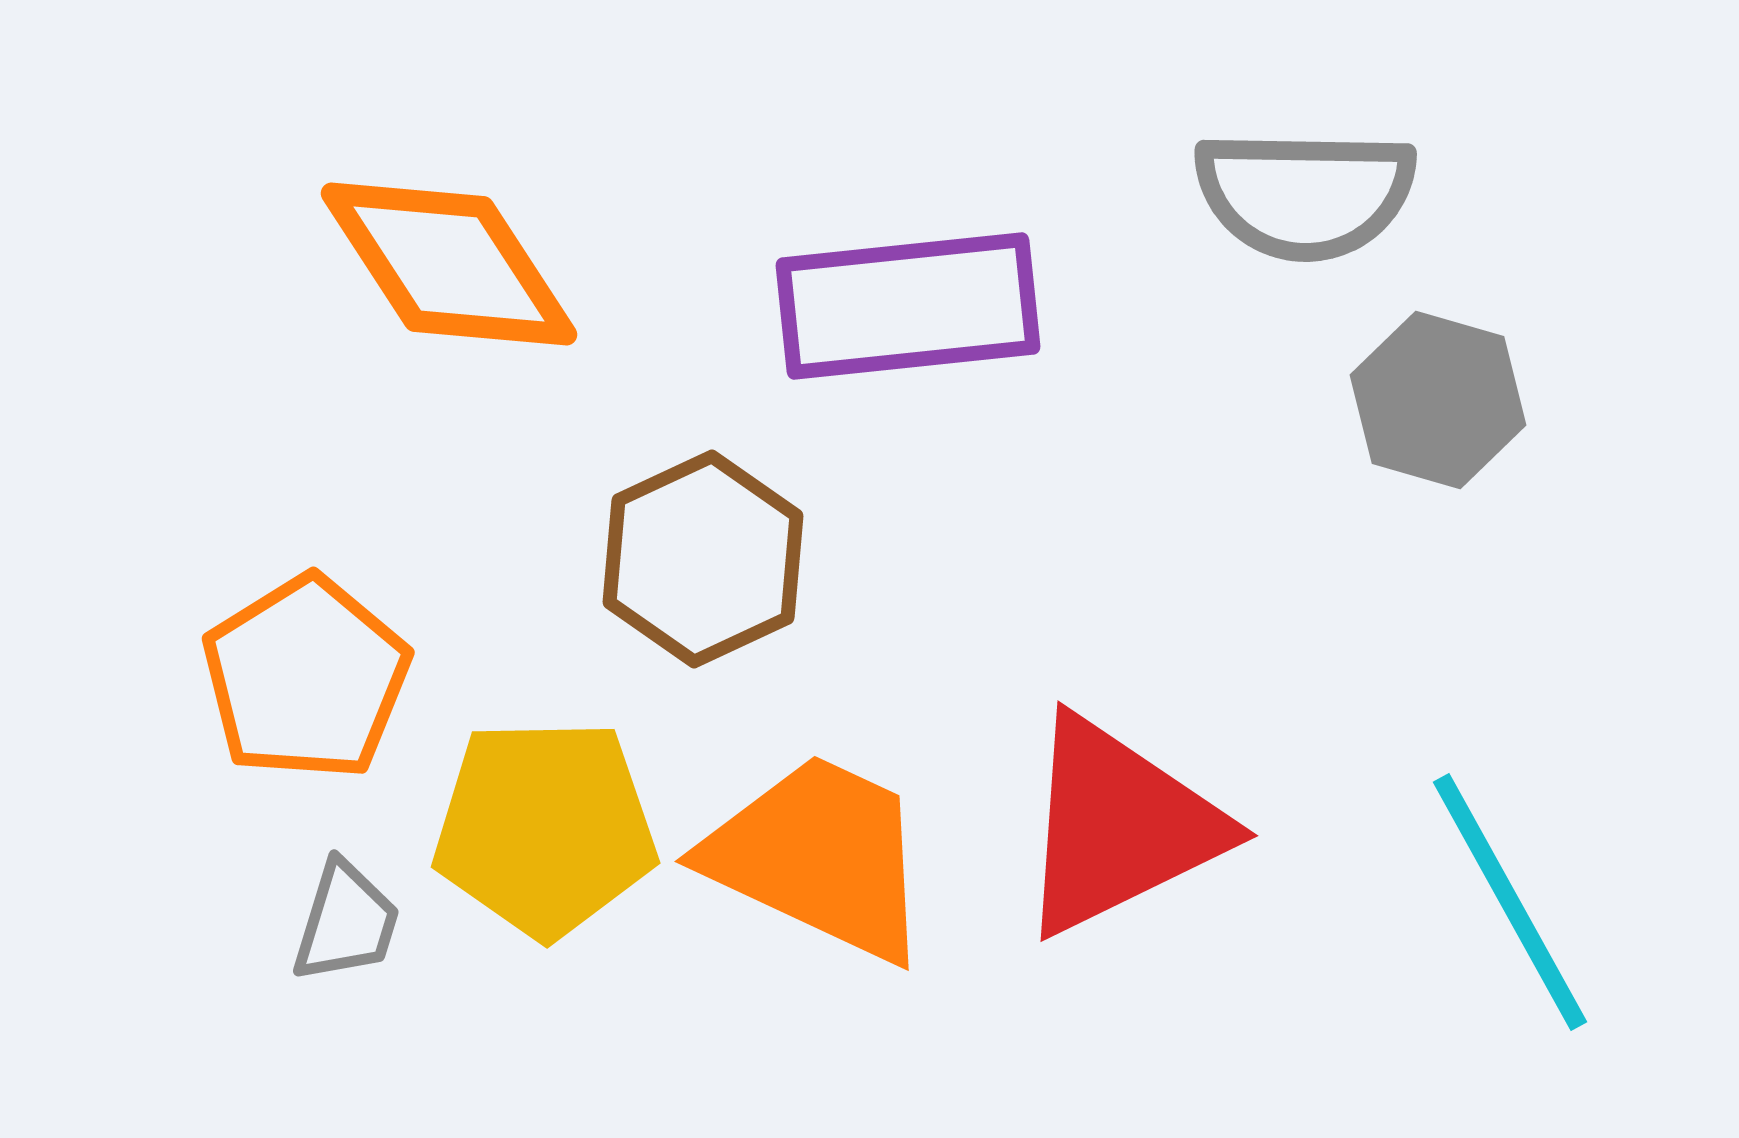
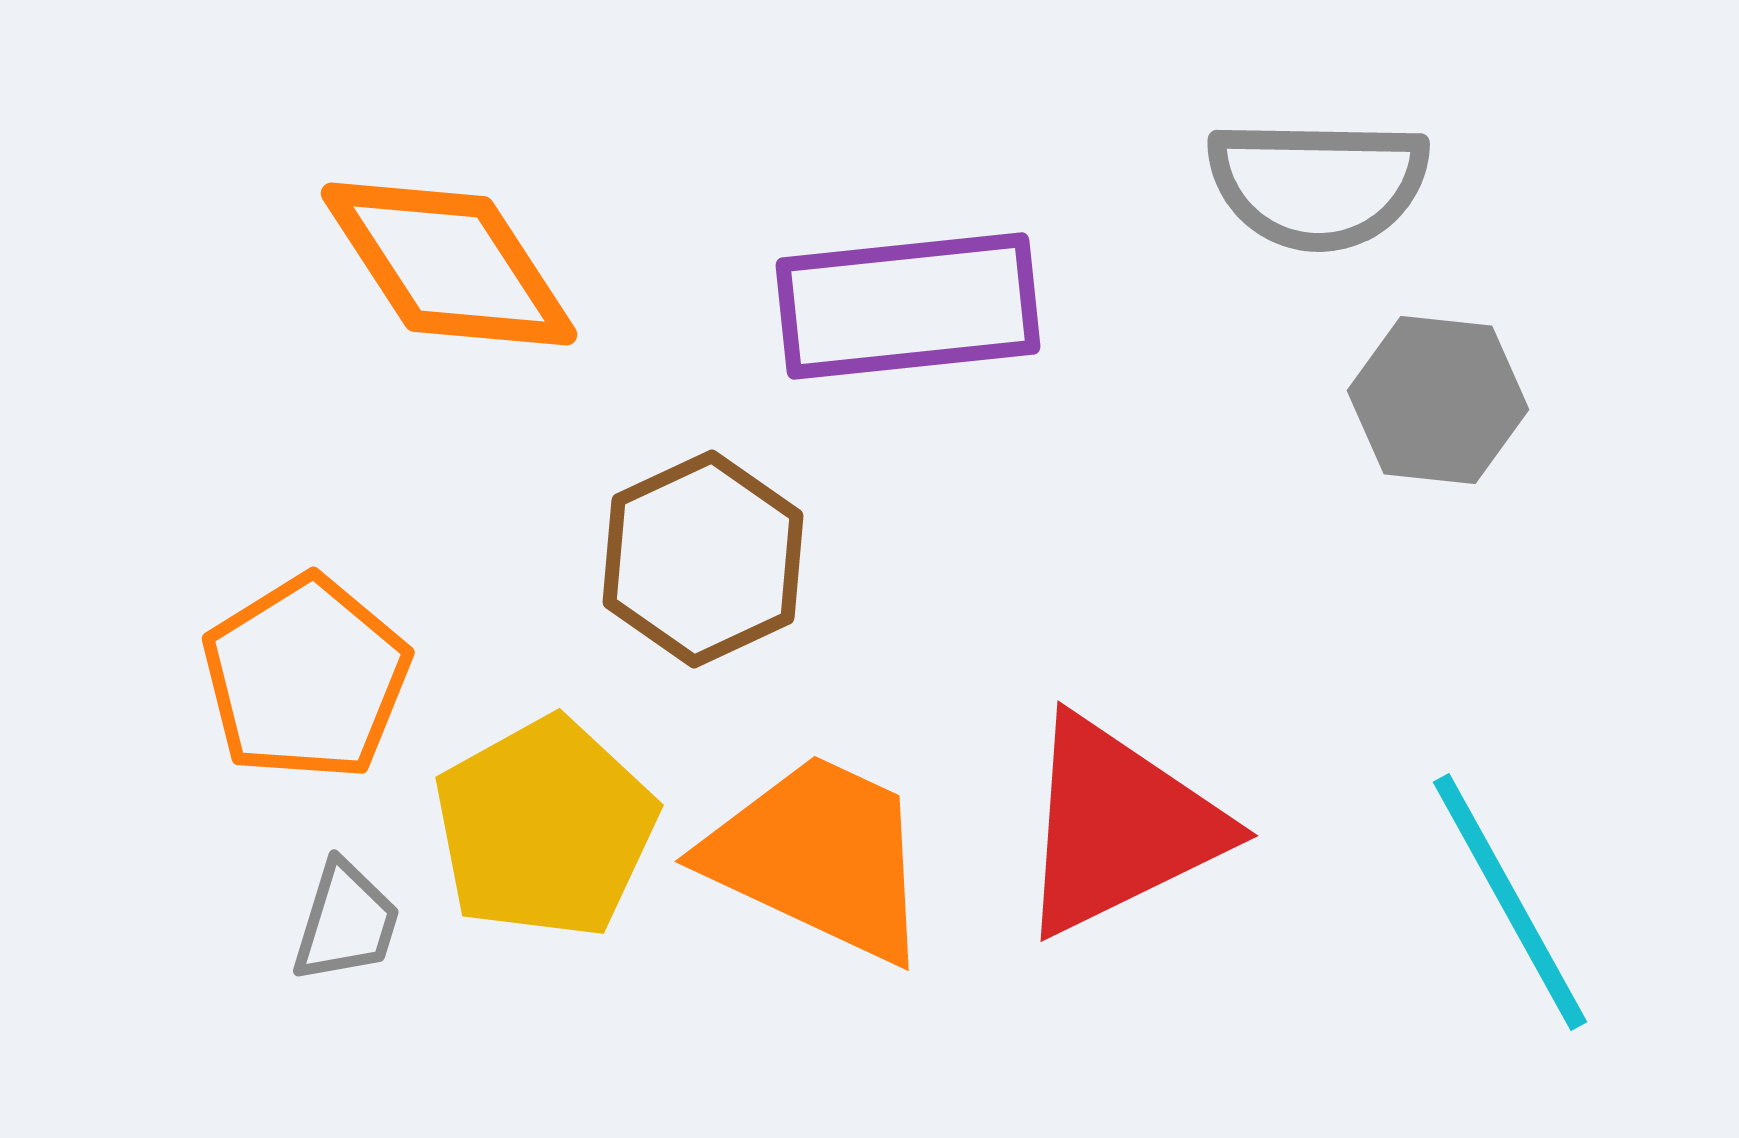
gray semicircle: moved 13 px right, 10 px up
gray hexagon: rotated 10 degrees counterclockwise
yellow pentagon: rotated 28 degrees counterclockwise
